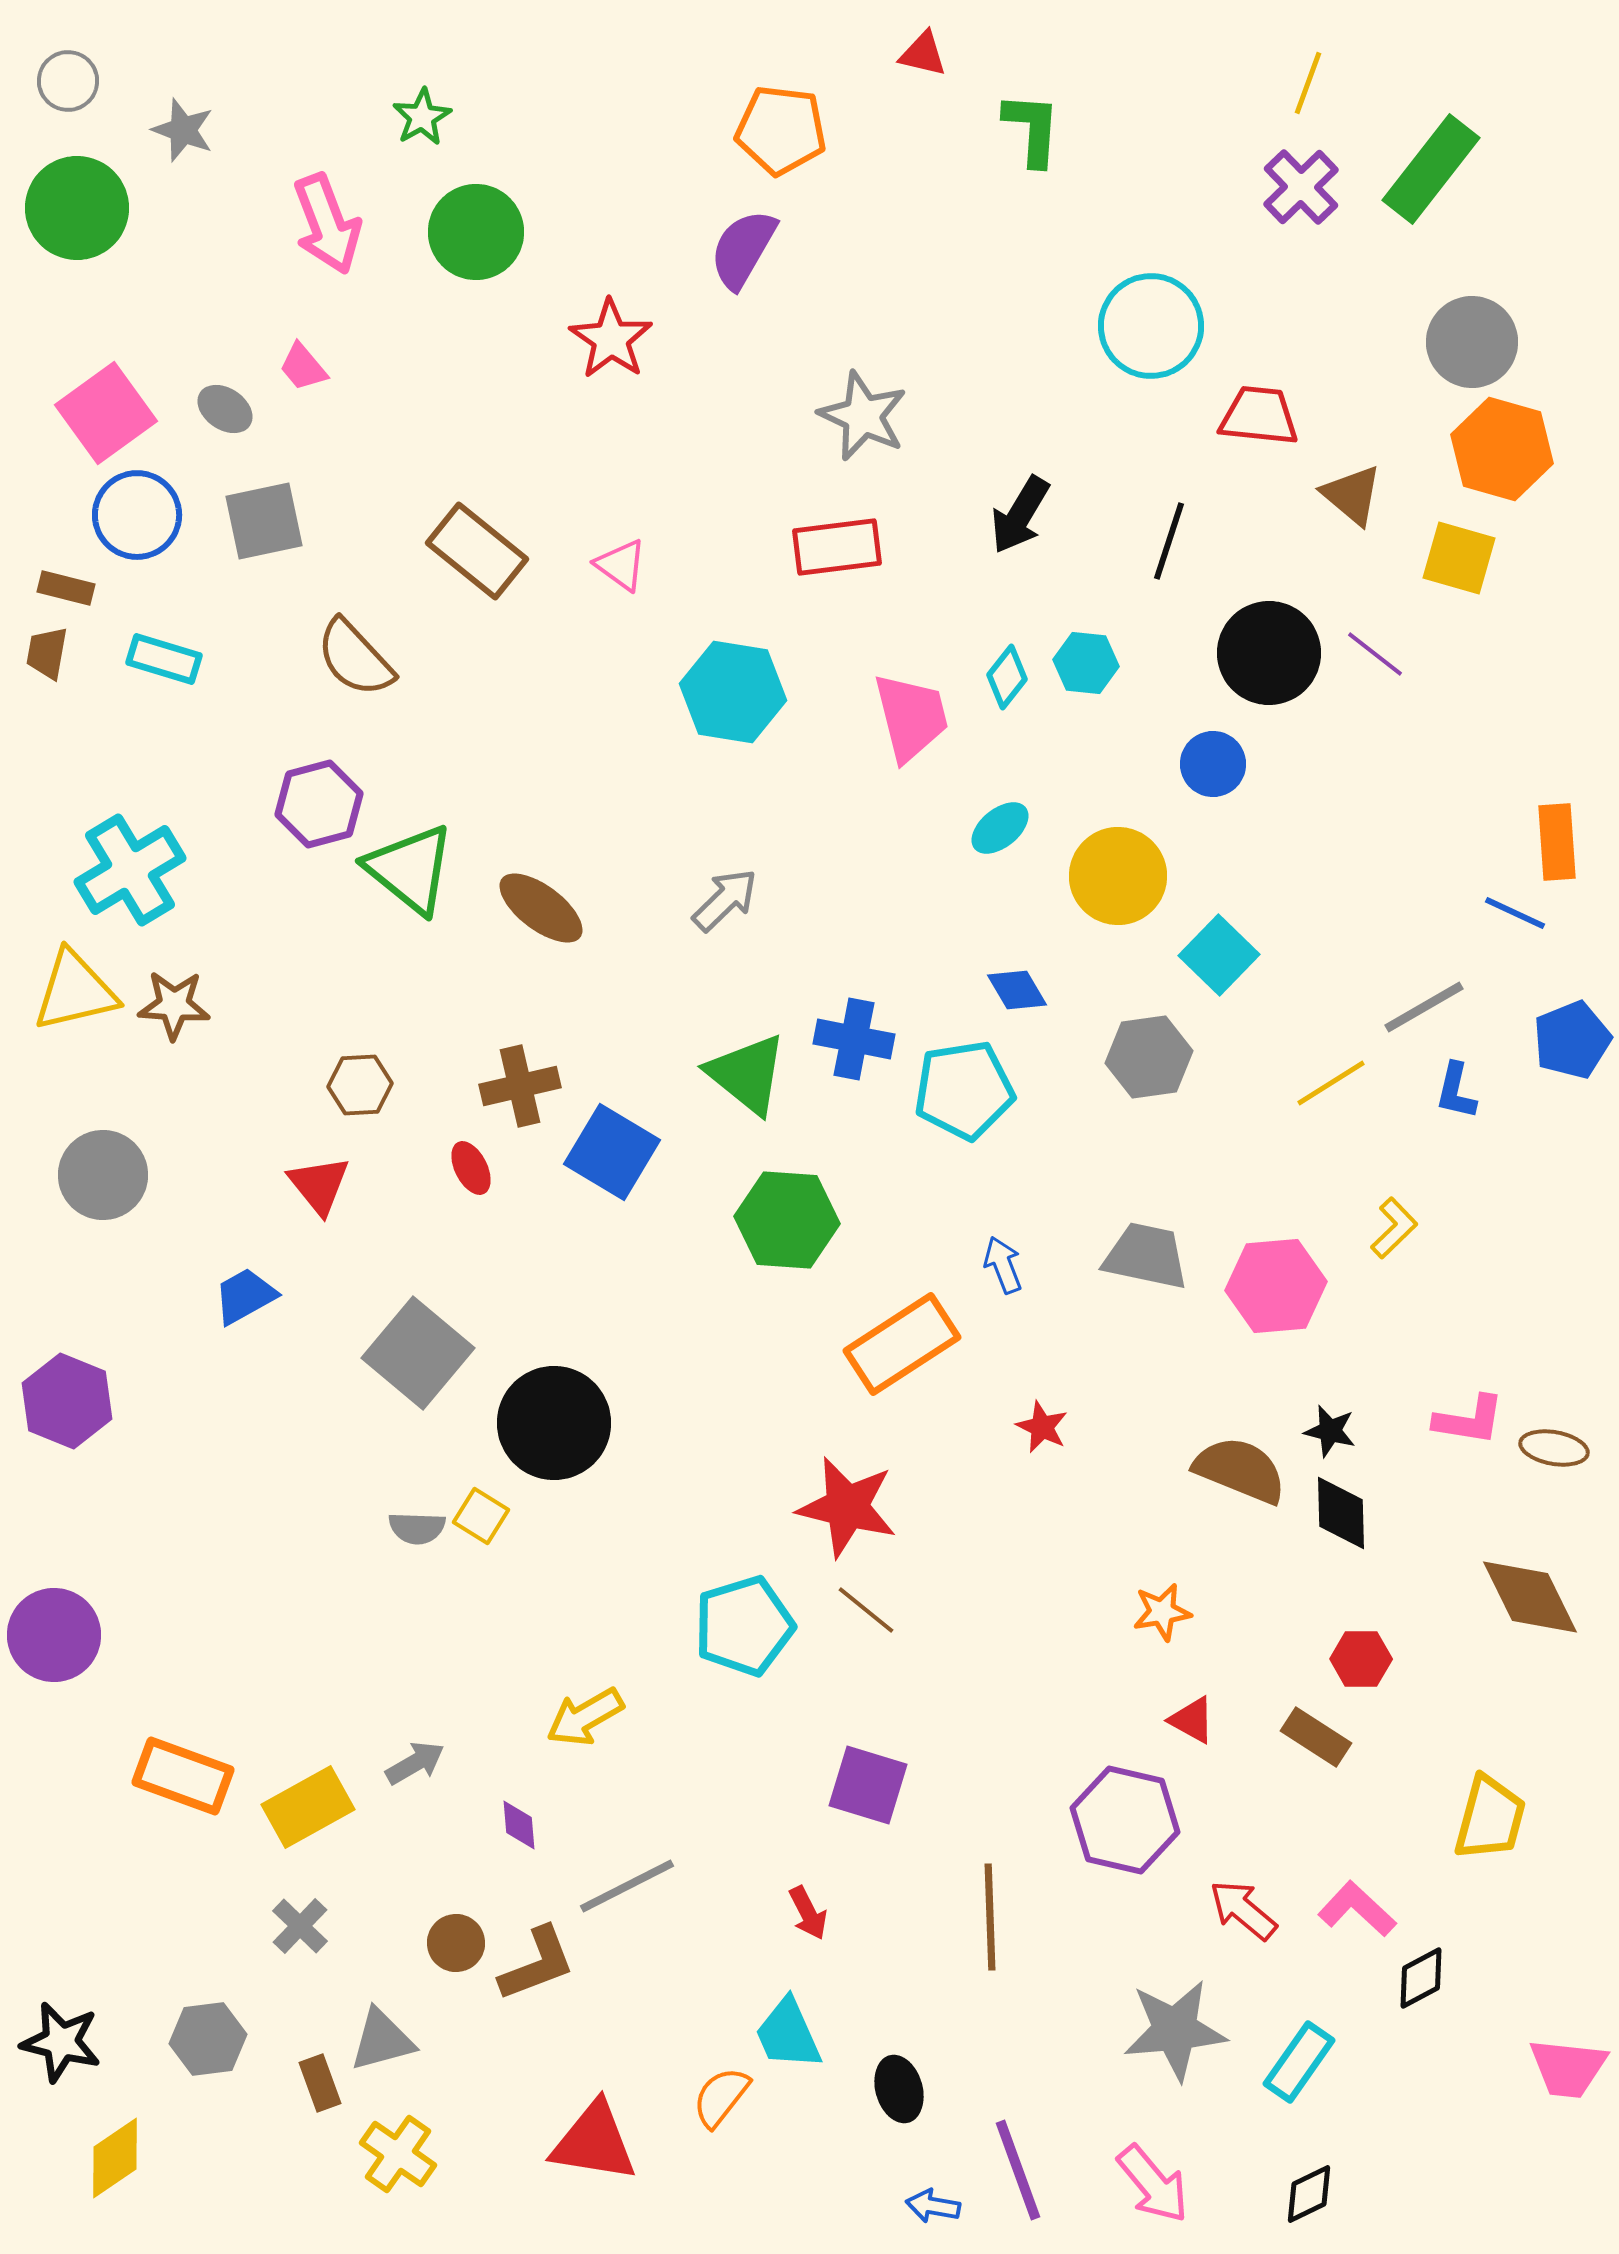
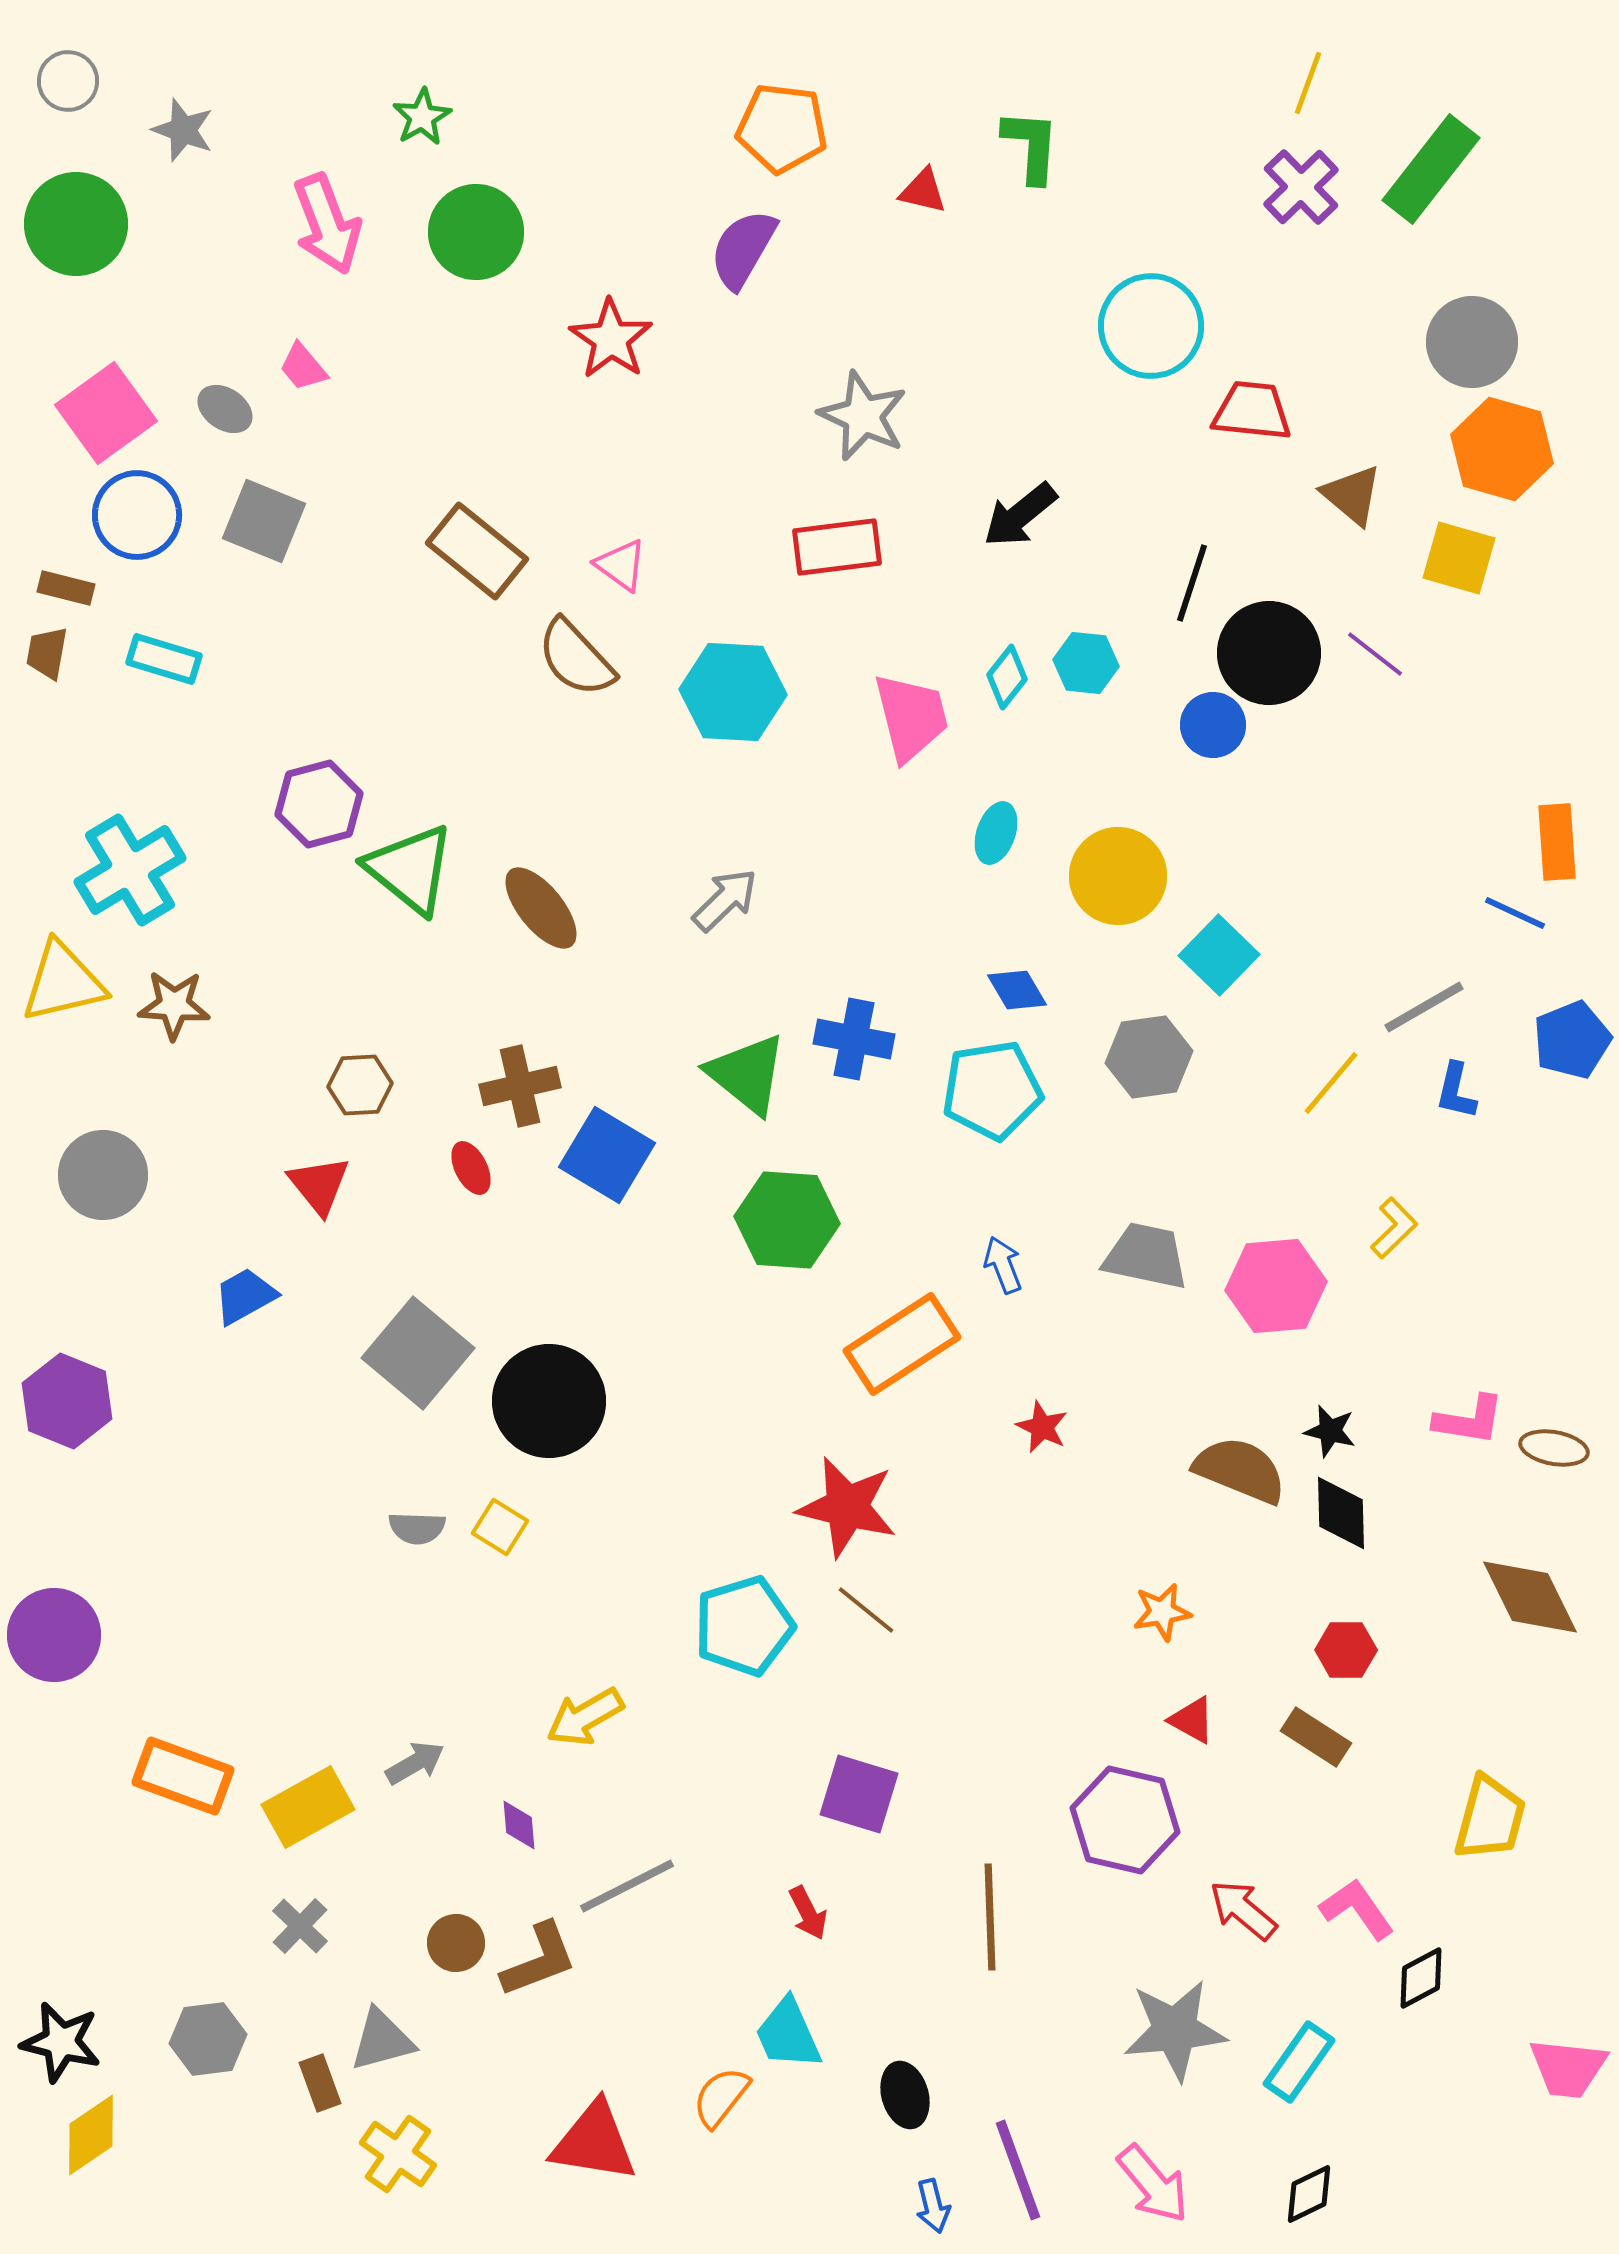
red triangle at (923, 54): moved 137 px down
green L-shape at (1032, 129): moved 1 px left, 17 px down
orange pentagon at (781, 130): moved 1 px right, 2 px up
green circle at (77, 208): moved 1 px left, 16 px down
red trapezoid at (1259, 416): moved 7 px left, 5 px up
black arrow at (1020, 515): rotated 20 degrees clockwise
gray square at (264, 521): rotated 34 degrees clockwise
black line at (1169, 541): moved 23 px right, 42 px down
brown semicircle at (355, 658): moved 221 px right
cyan hexagon at (733, 692): rotated 6 degrees counterclockwise
blue circle at (1213, 764): moved 39 px up
cyan ellipse at (1000, 828): moved 4 px left, 5 px down; rotated 32 degrees counterclockwise
brown ellipse at (541, 908): rotated 14 degrees clockwise
yellow triangle at (75, 991): moved 12 px left, 9 px up
yellow line at (1331, 1083): rotated 18 degrees counterclockwise
cyan pentagon at (964, 1090): moved 28 px right
blue square at (612, 1152): moved 5 px left, 3 px down
black circle at (554, 1423): moved 5 px left, 22 px up
yellow square at (481, 1516): moved 19 px right, 11 px down
red hexagon at (1361, 1659): moved 15 px left, 9 px up
purple square at (868, 1785): moved 9 px left, 9 px down
pink L-shape at (1357, 1909): rotated 12 degrees clockwise
brown L-shape at (537, 1964): moved 2 px right, 4 px up
black ellipse at (899, 2089): moved 6 px right, 6 px down
yellow diamond at (115, 2158): moved 24 px left, 23 px up
blue arrow at (933, 2206): rotated 114 degrees counterclockwise
